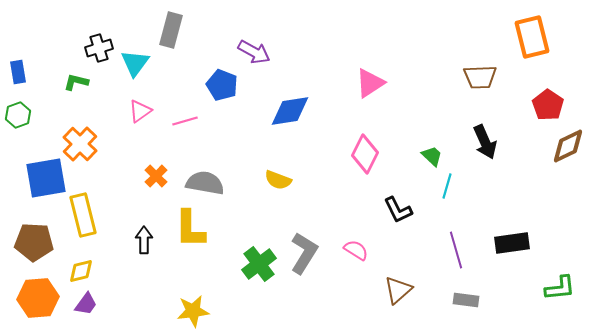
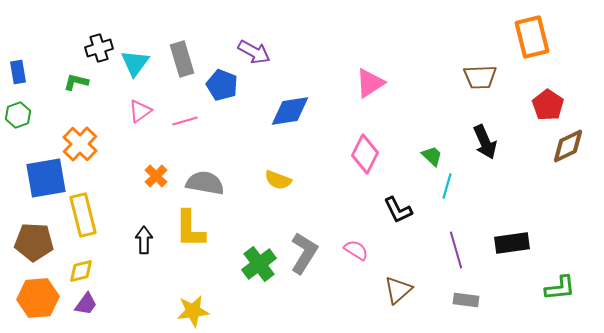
gray rectangle at (171, 30): moved 11 px right, 29 px down; rotated 32 degrees counterclockwise
